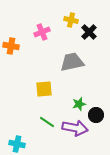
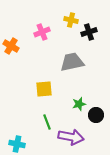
black cross: rotated 28 degrees clockwise
orange cross: rotated 21 degrees clockwise
green line: rotated 35 degrees clockwise
purple arrow: moved 4 px left, 9 px down
